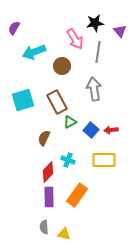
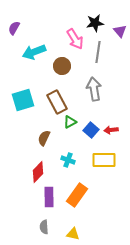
red diamond: moved 10 px left
yellow triangle: moved 9 px right
